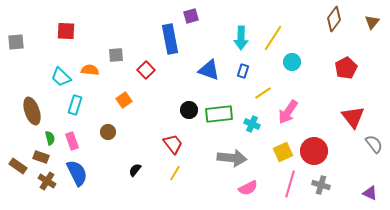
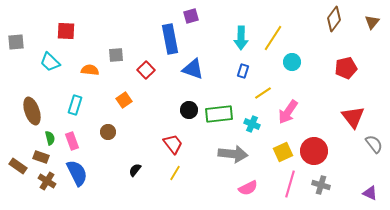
red pentagon at (346, 68): rotated 15 degrees clockwise
blue triangle at (209, 70): moved 16 px left, 1 px up
cyan trapezoid at (61, 77): moved 11 px left, 15 px up
gray arrow at (232, 158): moved 1 px right, 4 px up
